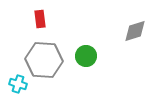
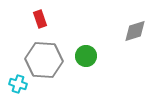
red rectangle: rotated 12 degrees counterclockwise
